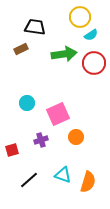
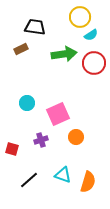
red square: moved 1 px up; rotated 32 degrees clockwise
